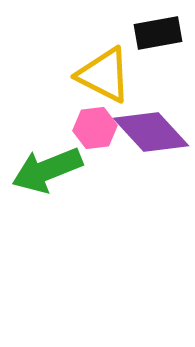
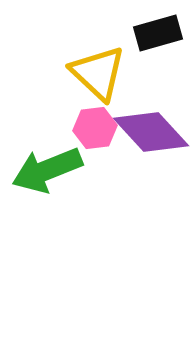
black rectangle: rotated 6 degrees counterclockwise
yellow triangle: moved 6 px left, 2 px up; rotated 16 degrees clockwise
